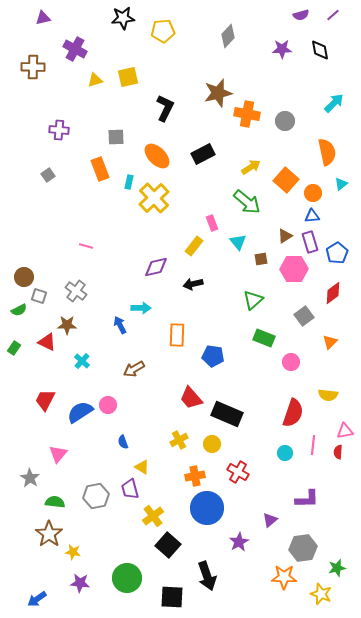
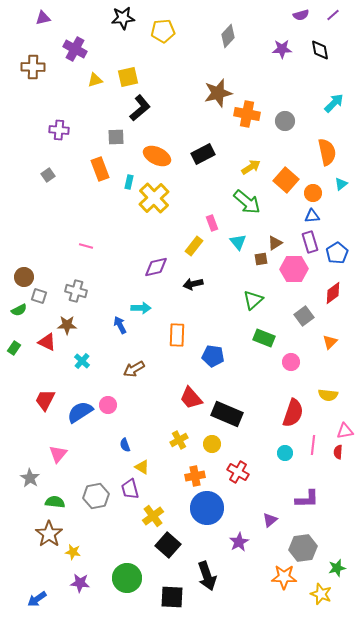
black L-shape at (165, 108): moved 25 px left; rotated 24 degrees clockwise
orange ellipse at (157, 156): rotated 20 degrees counterclockwise
brown triangle at (285, 236): moved 10 px left, 7 px down
gray cross at (76, 291): rotated 20 degrees counterclockwise
blue semicircle at (123, 442): moved 2 px right, 3 px down
